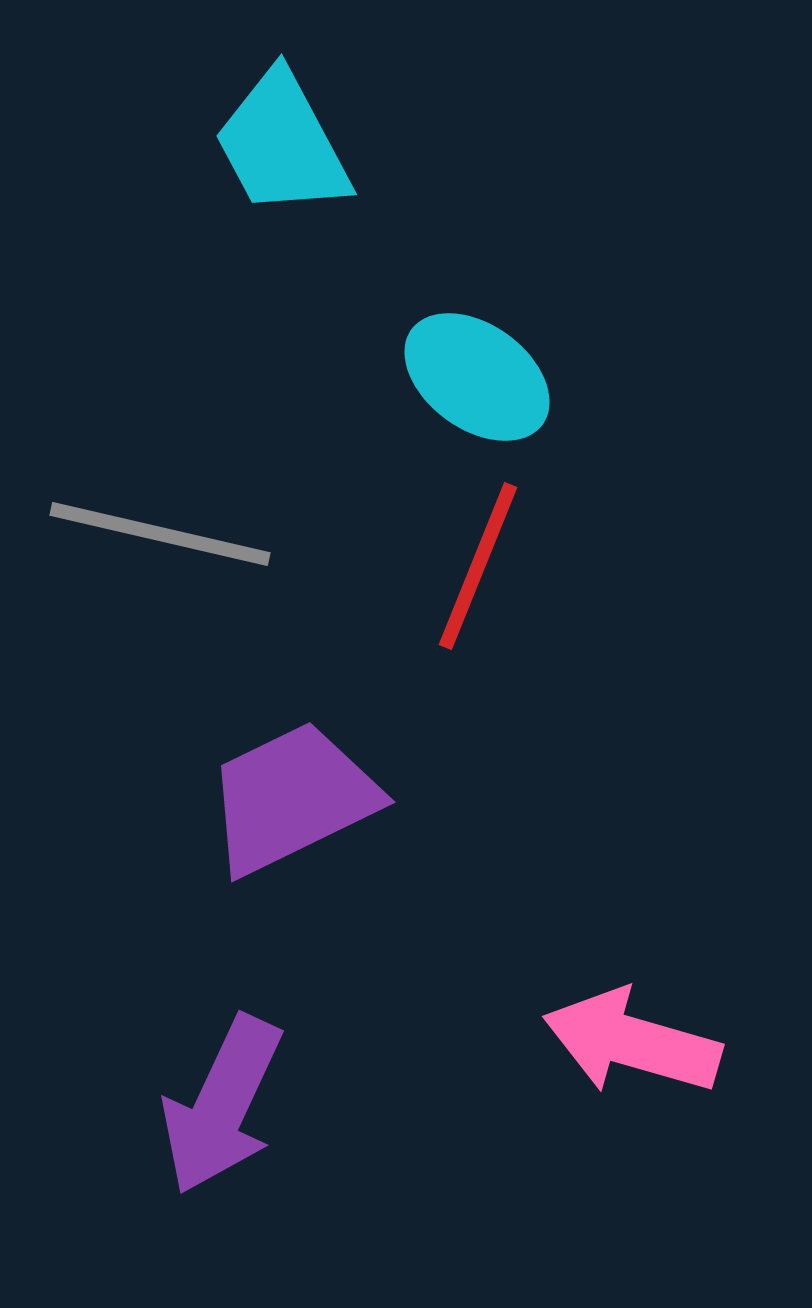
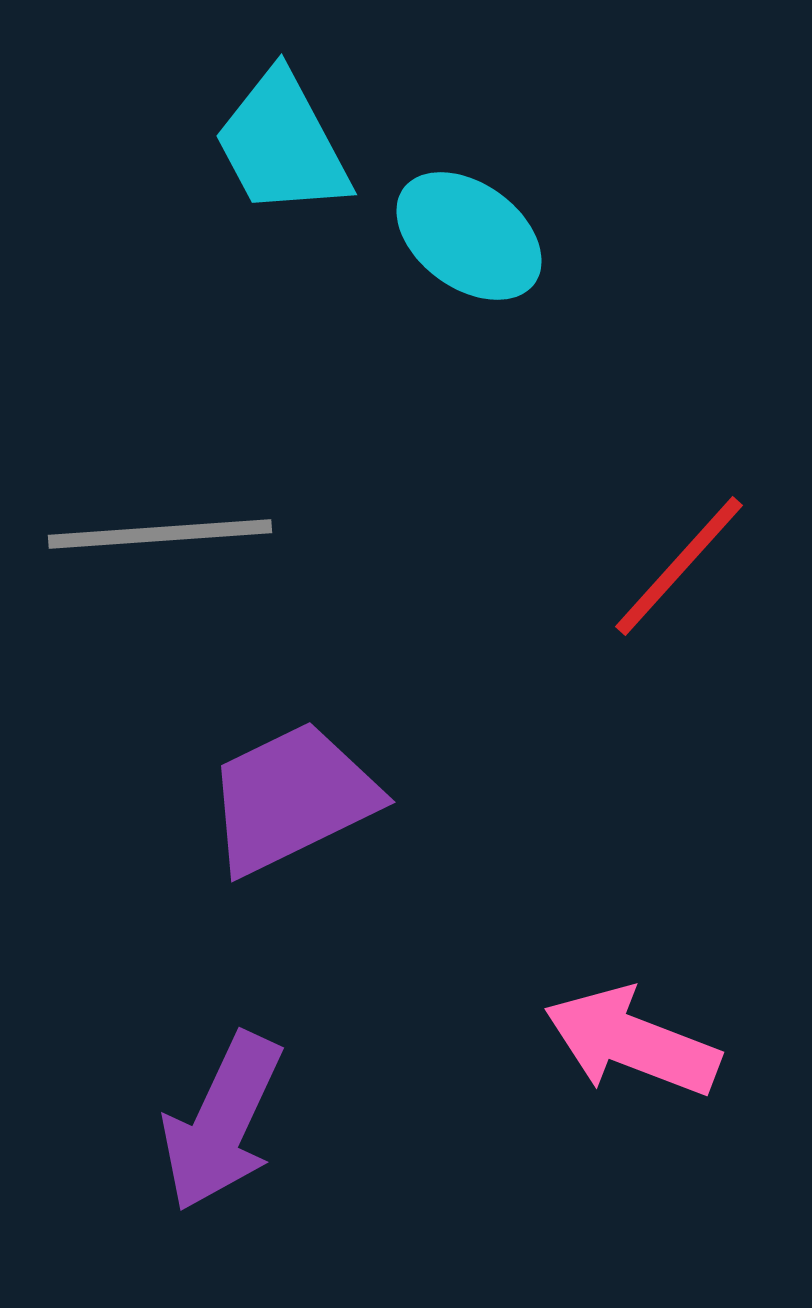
cyan ellipse: moved 8 px left, 141 px up
gray line: rotated 17 degrees counterclockwise
red line: moved 201 px right; rotated 20 degrees clockwise
pink arrow: rotated 5 degrees clockwise
purple arrow: moved 17 px down
